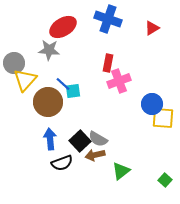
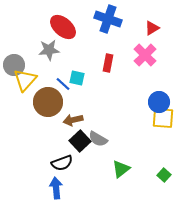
red ellipse: rotated 72 degrees clockwise
gray star: rotated 10 degrees counterclockwise
gray circle: moved 2 px down
pink cross: moved 26 px right, 26 px up; rotated 25 degrees counterclockwise
cyan square: moved 4 px right, 13 px up; rotated 21 degrees clockwise
blue circle: moved 7 px right, 2 px up
blue arrow: moved 6 px right, 49 px down
brown arrow: moved 22 px left, 35 px up
green triangle: moved 2 px up
green square: moved 1 px left, 5 px up
